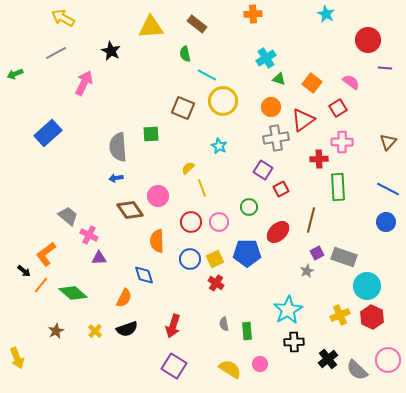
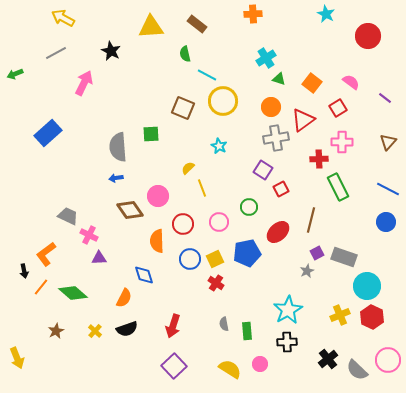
red circle at (368, 40): moved 4 px up
purple line at (385, 68): moved 30 px down; rotated 32 degrees clockwise
green rectangle at (338, 187): rotated 24 degrees counterclockwise
gray trapezoid at (68, 216): rotated 15 degrees counterclockwise
red circle at (191, 222): moved 8 px left, 2 px down
blue pentagon at (247, 253): rotated 12 degrees counterclockwise
black arrow at (24, 271): rotated 40 degrees clockwise
orange line at (41, 285): moved 2 px down
black cross at (294, 342): moved 7 px left
purple square at (174, 366): rotated 15 degrees clockwise
